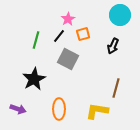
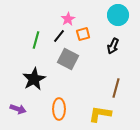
cyan circle: moved 2 px left
yellow L-shape: moved 3 px right, 3 px down
